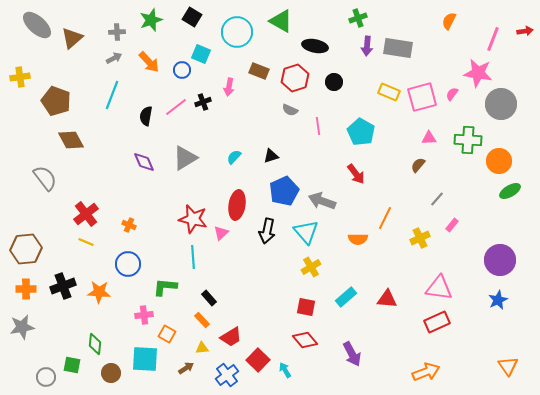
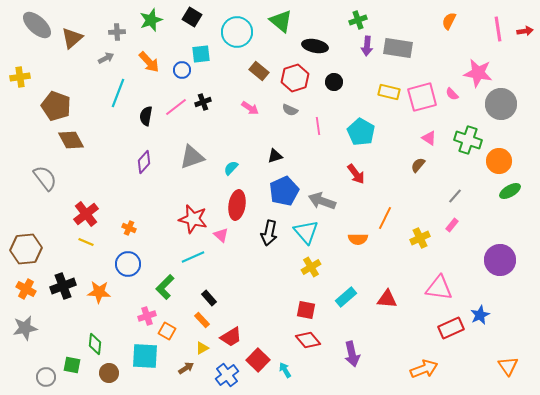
green cross at (358, 18): moved 2 px down
green triangle at (281, 21): rotated 10 degrees clockwise
pink line at (493, 39): moved 5 px right, 10 px up; rotated 30 degrees counterclockwise
cyan square at (201, 54): rotated 30 degrees counterclockwise
gray arrow at (114, 58): moved 8 px left
brown rectangle at (259, 71): rotated 18 degrees clockwise
pink arrow at (229, 87): moved 21 px right, 21 px down; rotated 66 degrees counterclockwise
yellow rectangle at (389, 92): rotated 10 degrees counterclockwise
pink semicircle at (452, 94): rotated 80 degrees counterclockwise
cyan line at (112, 95): moved 6 px right, 2 px up
brown pentagon at (56, 101): moved 5 px down
pink triangle at (429, 138): rotated 35 degrees clockwise
green cross at (468, 140): rotated 16 degrees clockwise
black triangle at (271, 156): moved 4 px right
cyan semicircle at (234, 157): moved 3 px left, 11 px down
gray triangle at (185, 158): moved 7 px right, 1 px up; rotated 12 degrees clockwise
purple diamond at (144, 162): rotated 65 degrees clockwise
gray line at (437, 199): moved 18 px right, 3 px up
orange cross at (129, 225): moved 3 px down
black arrow at (267, 231): moved 2 px right, 2 px down
pink triangle at (221, 233): moved 2 px down; rotated 35 degrees counterclockwise
cyan line at (193, 257): rotated 70 degrees clockwise
green L-shape at (165, 287): rotated 50 degrees counterclockwise
orange cross at (26, 289): rotated 30 degrees clockwise
blue star at (498, 300): moved 18 px left, 15 px down
red square at (306, 307): moved 3 px down
pink cross at (144, 315): moved 3 px right, 1 px down; rotated 12 degrees counterclockwise
red rectangle at (437, 322): moved 14 px right, 6 px down
gray star at (22, 327): moved 3 px right, 1 px down
orange square at (167, 334): moved 3 px up
red diamond at (305, 340): moved 3 px right
yellow triangle at (202, 348): rotated 24 degrees counterclockwise
purple arrow at (352, 354): rotated 15 degrees clockwise
cyan square at (145, 359): moved 3 px up
orange arrow at (426, 372): moved 2 px left, 3 px up
brown circle at (111, 373): moved 2 px left
